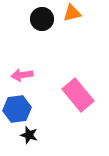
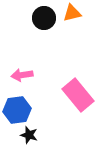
black circle: moved 2 px right, 1 px up
blue hexagon: moved 1 px down
